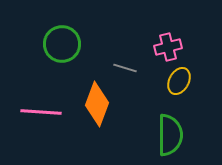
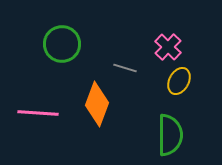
pink cross: rotated 32 degrees counterclockwise
pink line: moved 3 px left, 1 px down
